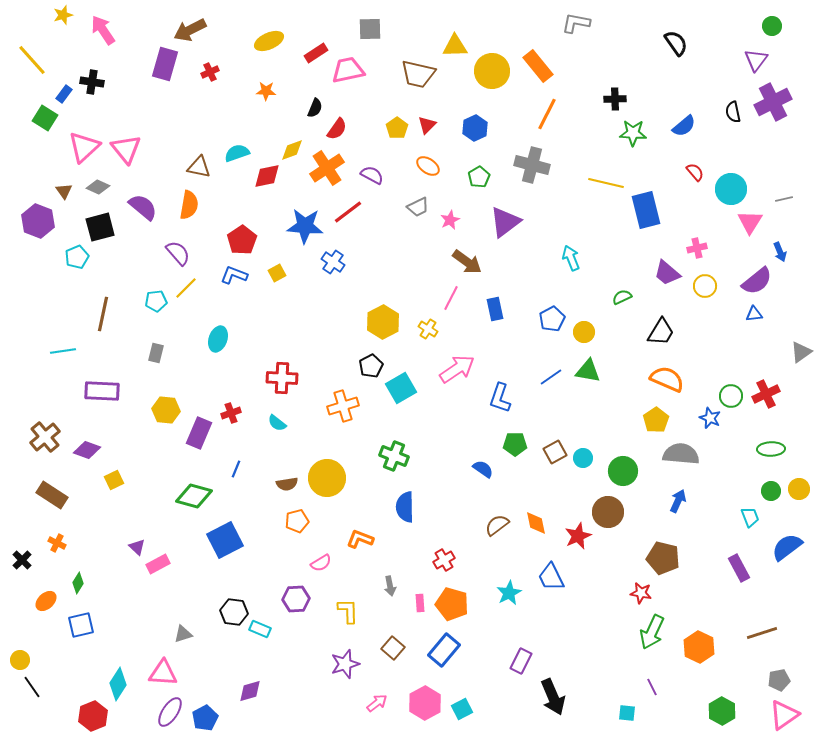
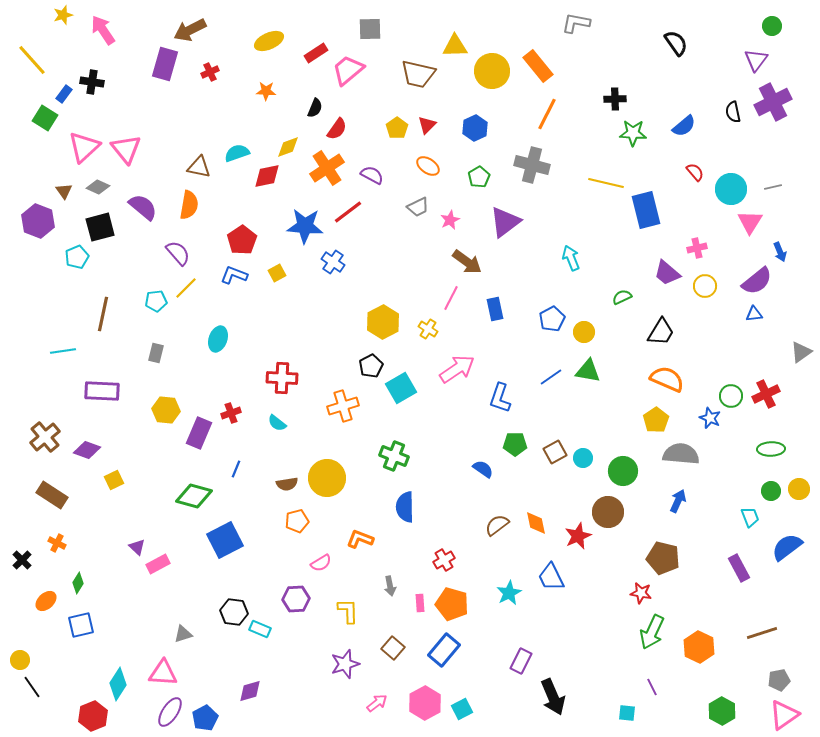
pink trapezoid at (348, 70): rotated 28 degrees counterclockwise
yellow diamond at (292, 150): moved 4 px left, 3 px up
gray line at (784, 199): moved 11 px left, 12 px up
